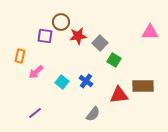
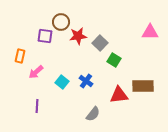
purple line: moved 2 px right, 7 px up; rotated 48 degrees counterclockwise
